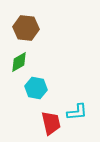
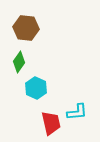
green diamond: rotated 25 degrees counterclockwise
cyan hexagon: rotated 15 degrees clockwise
